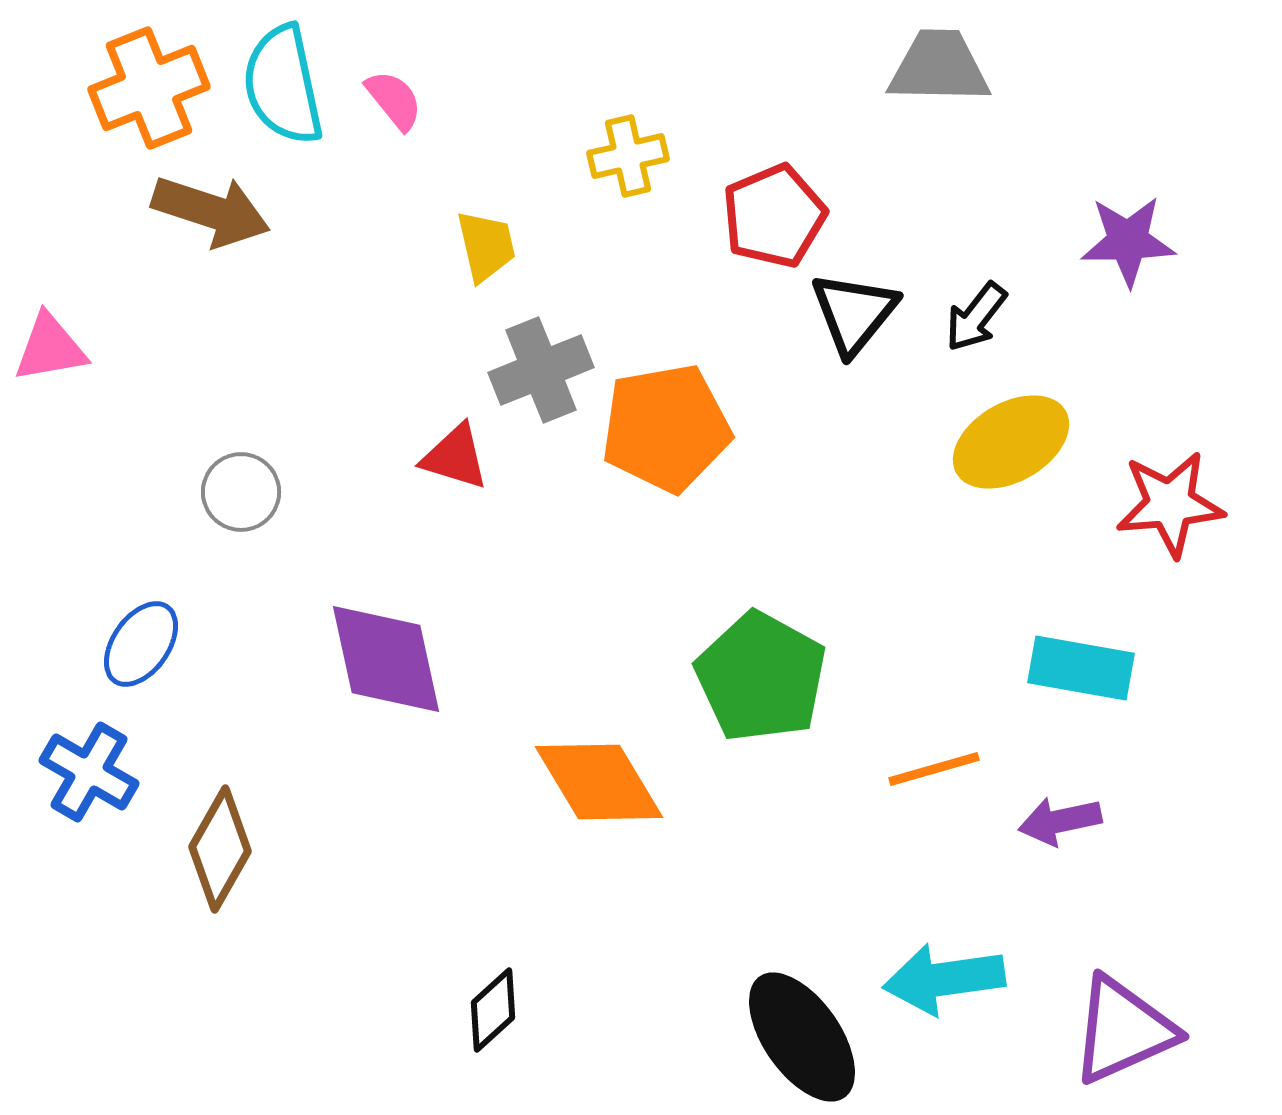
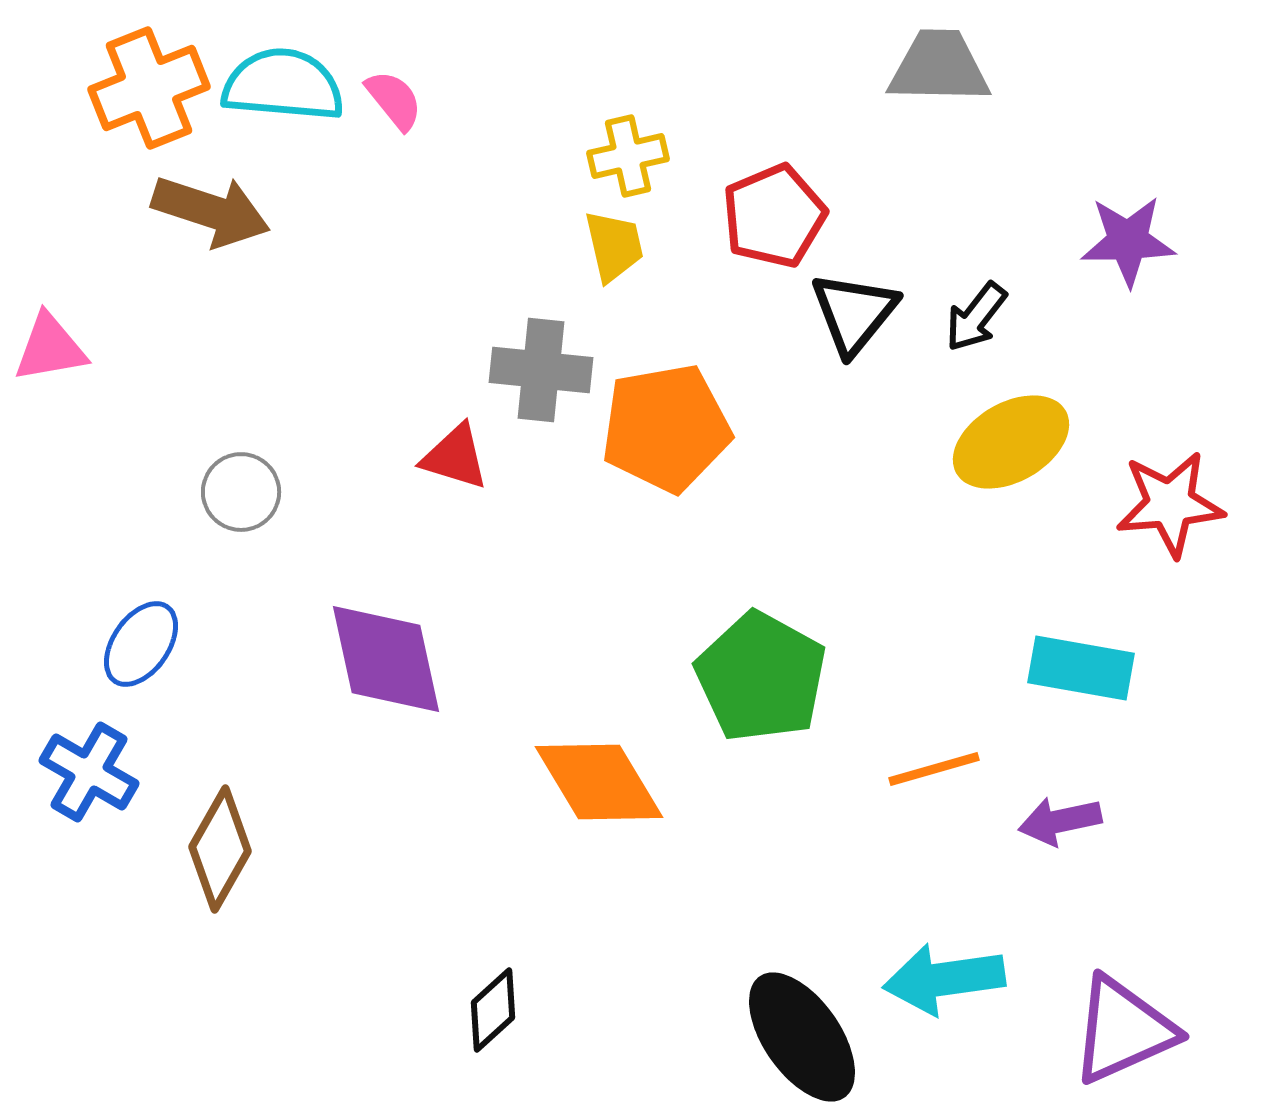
cyan semicircle: rotated 107 degrees clockwise
yellow trapezoid: moved 128 px right
gray cross: rotated 28 degrees clockwise
